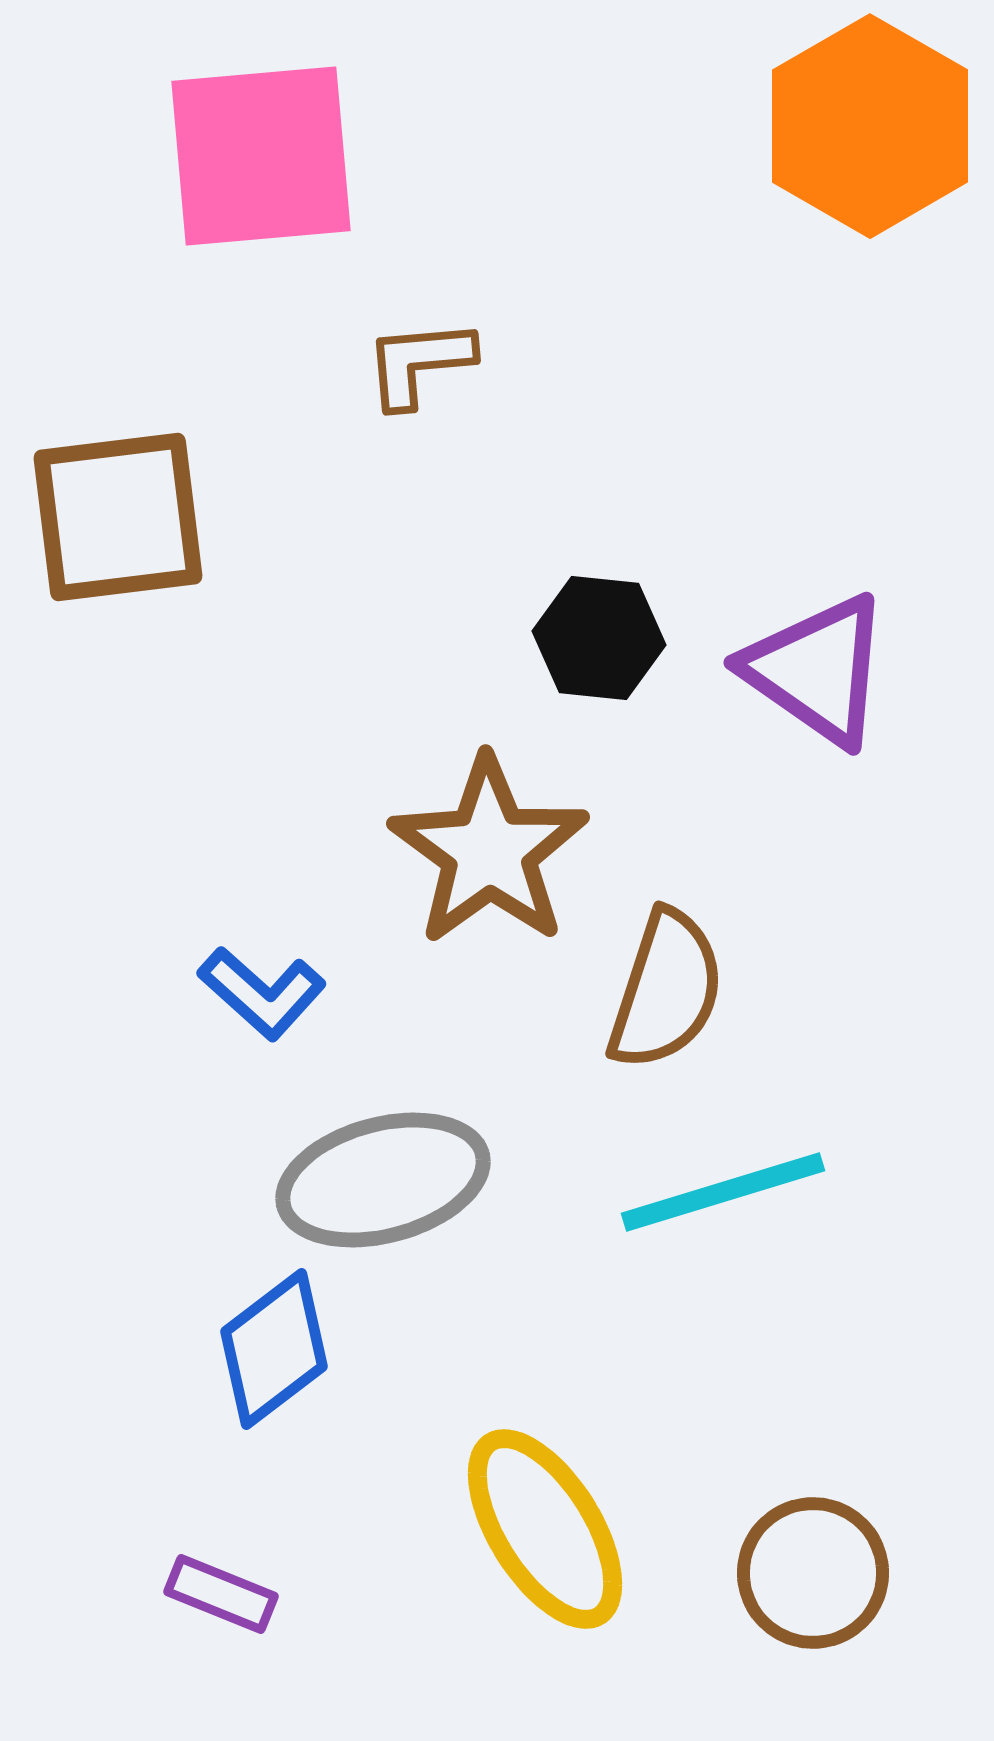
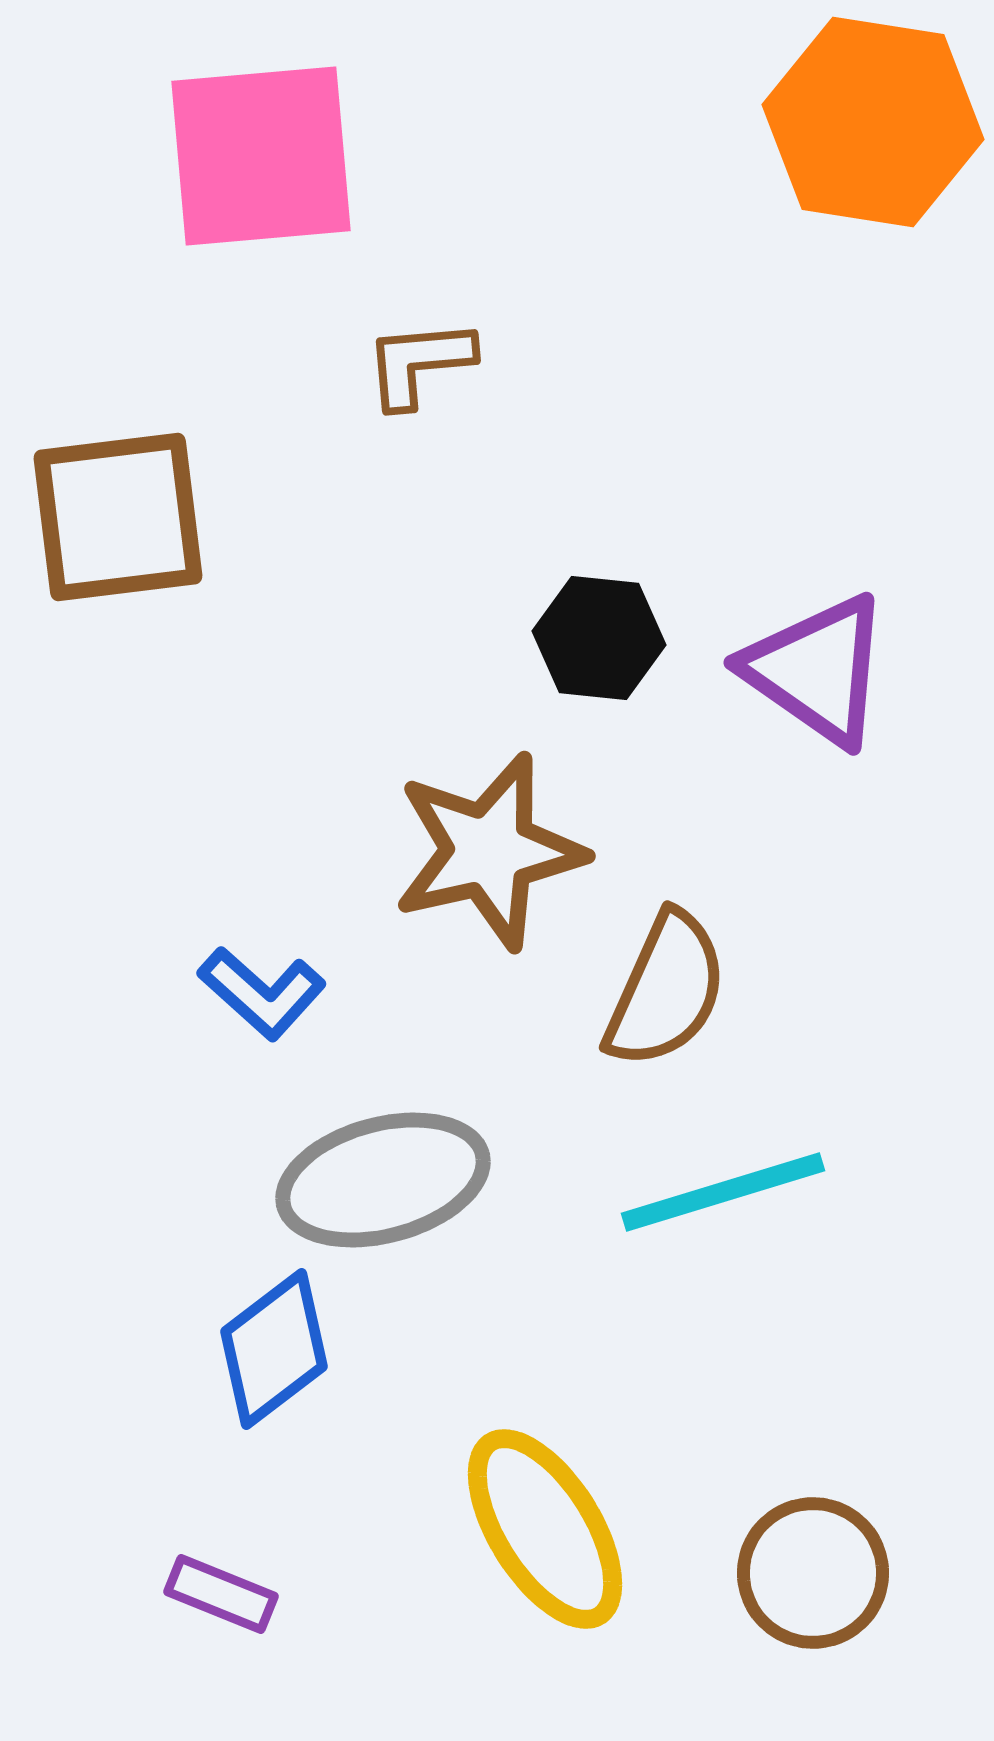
orange hexagon: moved 3 px right, 4 px up; rotated 21 degrees counterclockwise
brown star: rotated 23 degrees clockwise
brown semicircle: rotated 6 degrees clockwise
